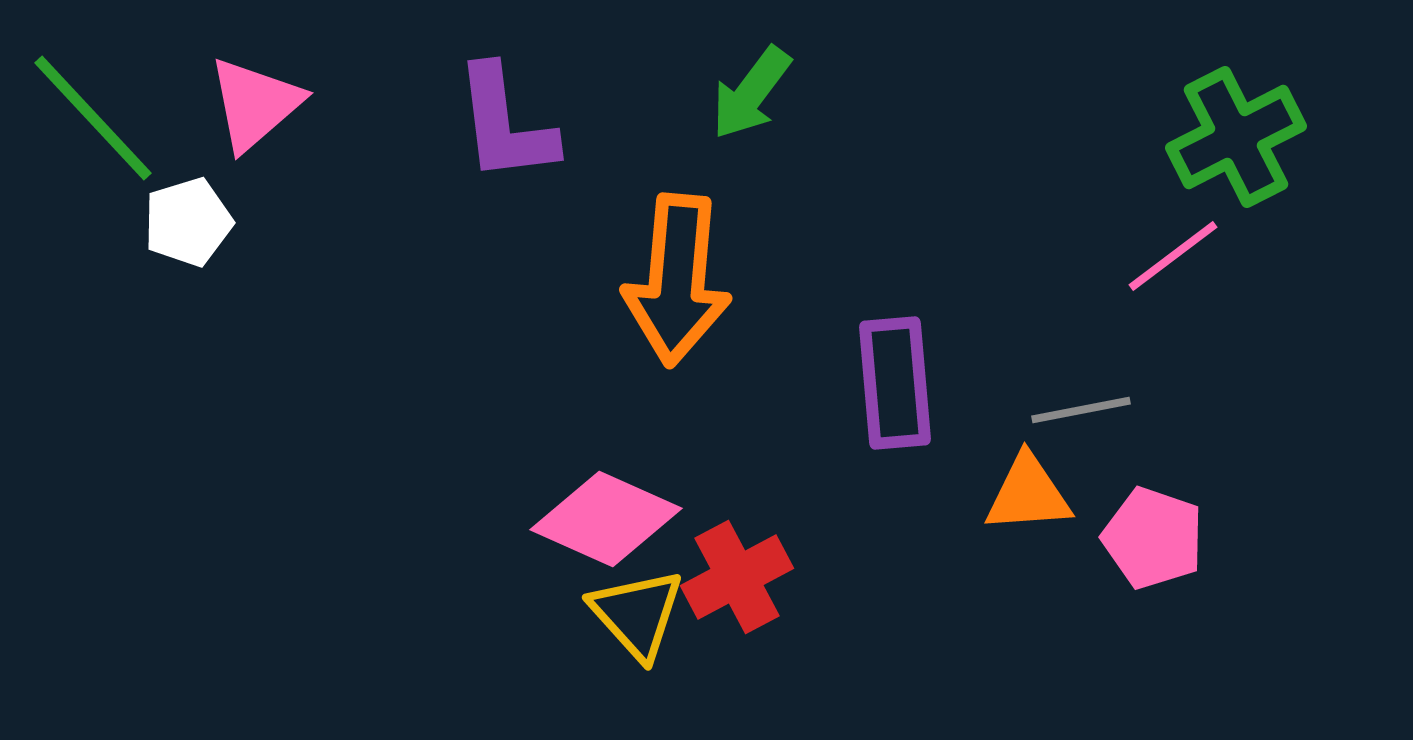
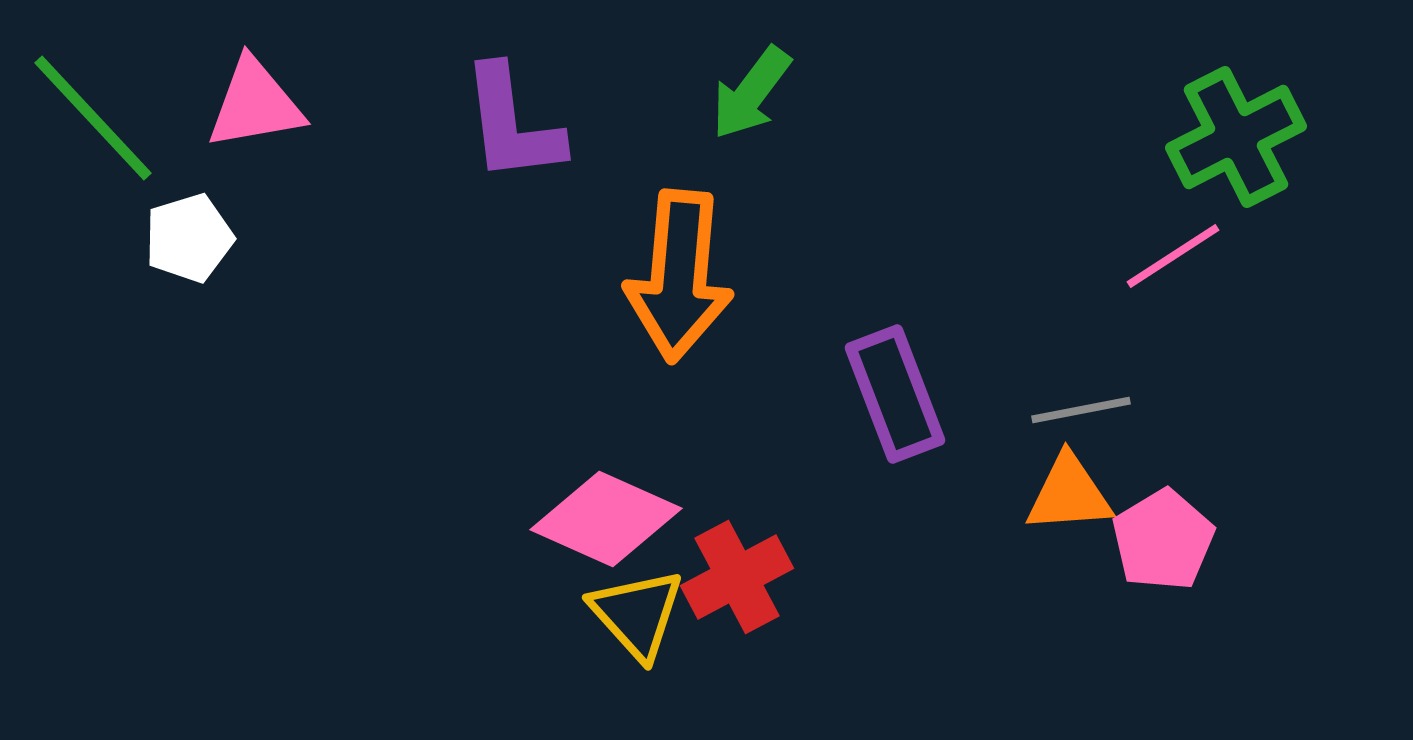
pink triangle: rotated 31 degrees clockwise
purple L-shape: moved 7 px right
white pentagon: moved 1 px right, 16 px down
pink line: rotated 4 degrees clockwise
orange arrow: moved 2 px right, 4 px up
purple rectangle: moved 11 px down; rotated 16 degrees counterclockwise
orange triangle: moved 41 px right
pink pentagon: moved 10 px right, 2 px down; rotated 22 degrees clockwise
